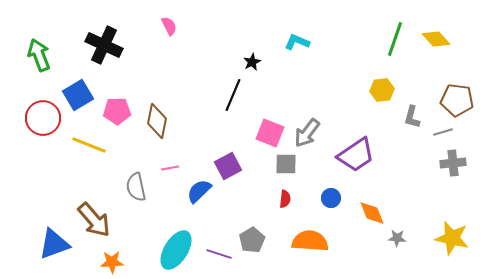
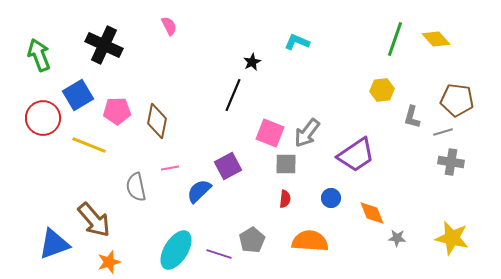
gray cross: moved 2 px left, 1 px up; rotated 15 degrees clockwise
orange star: moved 3 px left; rotated 15 degrees counterclockwise
